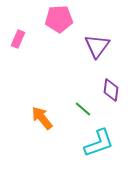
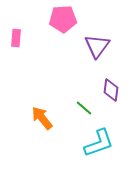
pink pentagon: moved 4 px right
pink rectangle: moved 2 px left, 1 px up; rotated 18 degrees counterclockwise
green line: moved 1 px right, 1 px up
